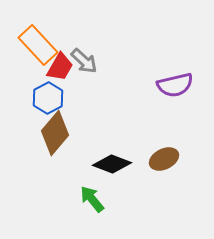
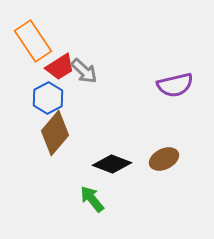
orange rectangle: moved 5 px left, 4 px up; rotated 9 degrees clockwise
gray arrow: moved 10 px down
red trapezoid: rotated 28 degrees clockwise
